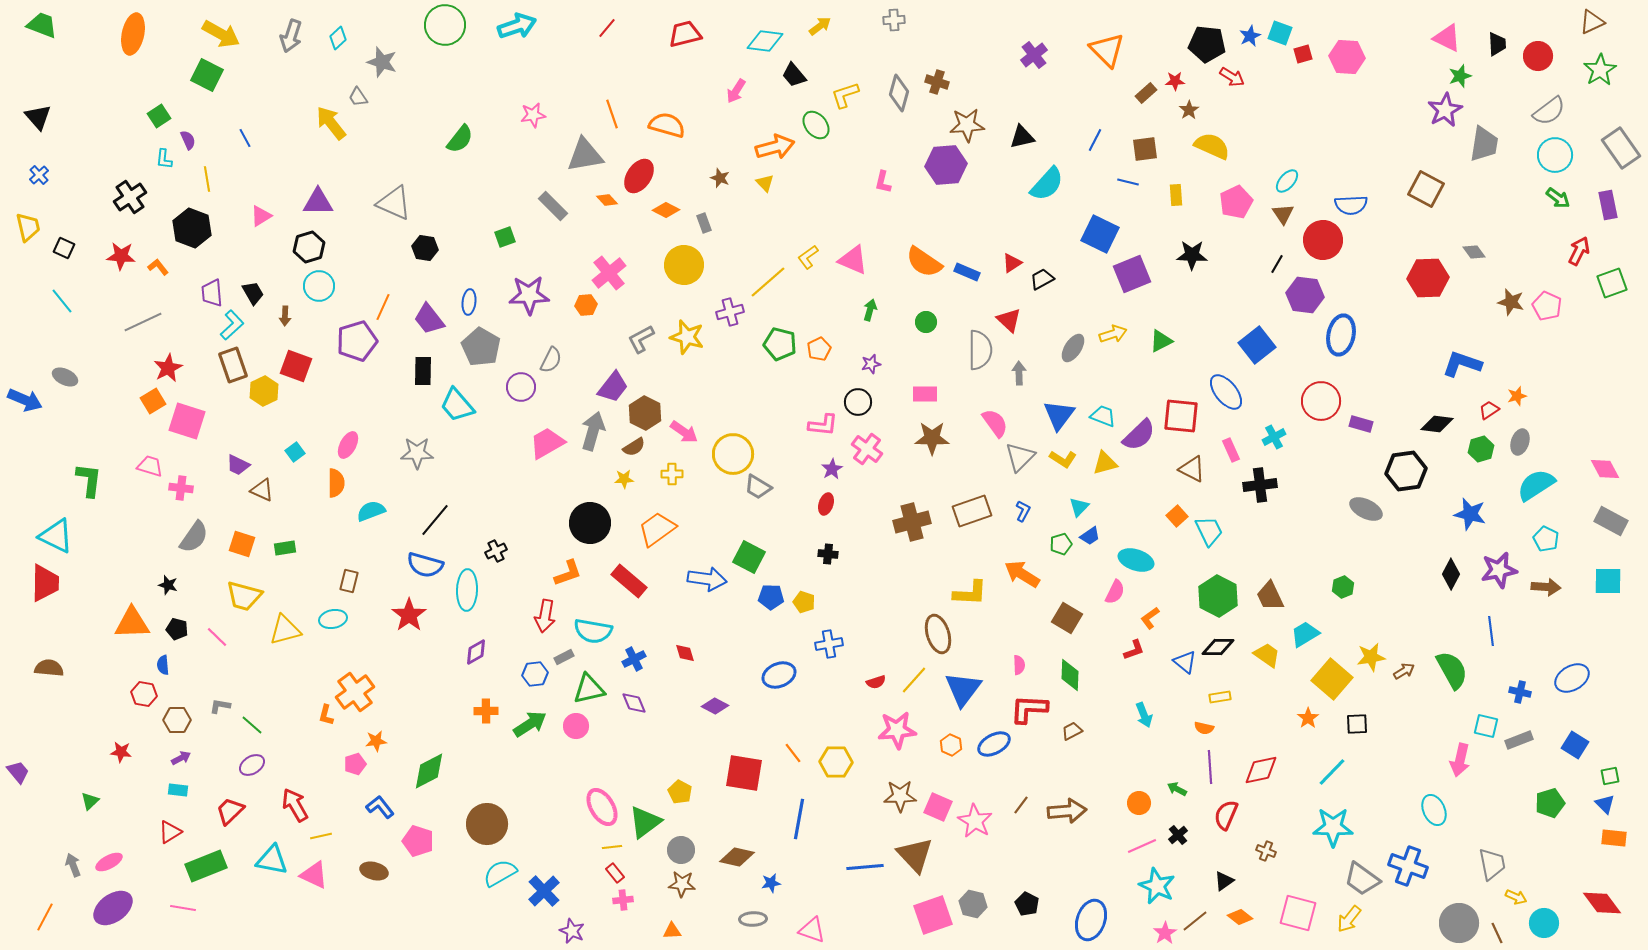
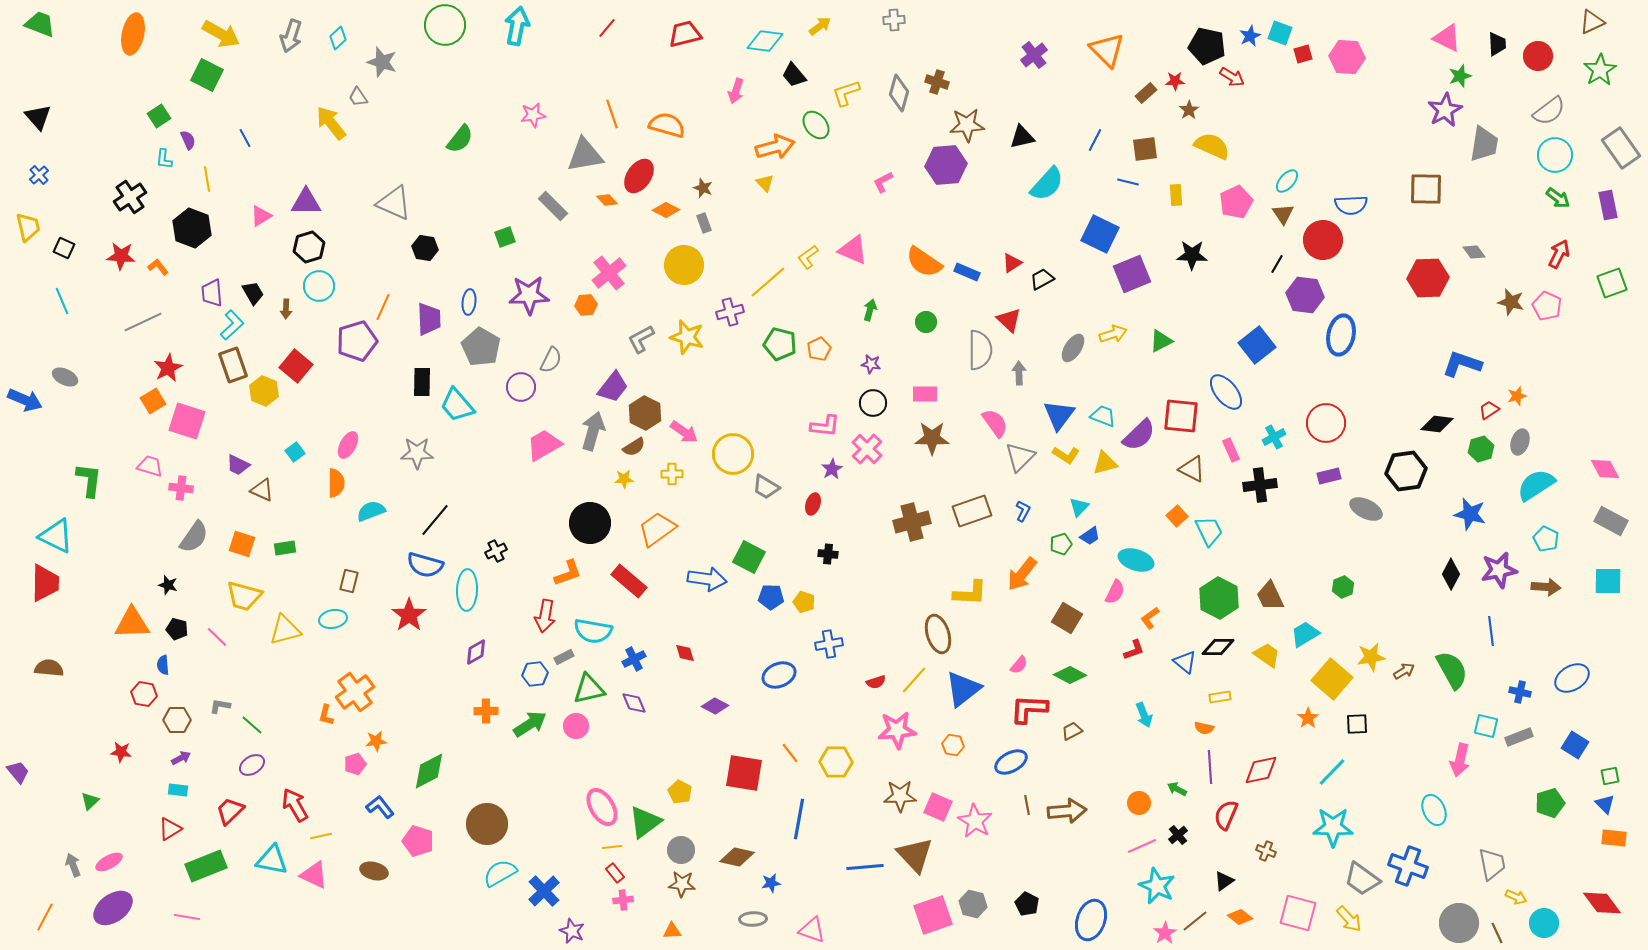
green trapezoid at (42, 25): moved 2 px left, 1 px up
cyan arrow at (517, 26): rotated 60 degrees counterclockwise
black pentagon at (1207, 44): moved 2 px down; rotated 6 degrees clockwise
pink arrow at (736, 91): rotated 15 degrees counterclockwise
yellow L-shape at (845, 95): moved 1 px right, 2 px up
brown star at (720, 178): moved 17 px left, 10 px down
pink L-shape at (883, 182): rotated 50 degrees clockwise
brown square at (1426, 189): rotated 27 degrees counterclockwise
purple triangle at (318, 202): moved 12 px left
red arrow at (1579, 251): moved 20 px left, 3 px down
pink triangle at (853, 260): moved 10 px up
cyan line at (62, 301): rotated 16 degrees clockwise
brown arrow at (285, 316): moved 1 px right, 7 px up
purple trapezoid at (429, 319): rotated 144 degrees counterclockwise
purple star at (871, 364): rotated 24 degrees clockwise
red square at (296, 366): rotated 20 degrees clockwise
black rectangle at (423, 371): moved 1 px left, 11 px down
yellow hexagon at (264, 391): rotated 12 degrees counterclockwise
red circle at (1321, 401): moved 5 px right, 22 px down
black circle at (858, 402): moved 15 px right, 1 px down
purple rectangle at (1361, 424): moved 32 px left, 52 px down; rotated 30 degrees counterclockwise
pink L-shape at (823, 425): moved 2 px right, 1 px down
pink trapezoid at (547, 443): moved 3 px left, 2 px down
pink cross at (867, 449): rotated 8 degrees clockwise
yellow L-shape at (1063, 459): moved 3 px right, 4 px up
gray trapezoid at (758, 487): moved 8 px right
red ellipse at (826, 504): moved 13 px left
orange arrow at (1022, 574): rotated 84 degrees counterclockwise
green hexagon at (1218, 596): moved 1 px right, 2 px down
pink semicircle at (1019, 665): rotated 42 degrees clockwise
green diamond at (1070, 675): rotated 64 degrees counterclockwise
blue triangle at (963, 689): rotated 15 degrees clockwise
gray rectangle at (1519, 740): moved 3 px up
blue ellipse at (994, 744): moved 17 px right, 18 px down
orange hexagon at (951, 745): moved 2 px right; rotated 15 degrees counterclockwise
orange line at (793, 753): moved 3 px left
brown line at (1021, 805): moved 6 px right; rotated 48 degrees counterclockwise
red triangle at (170, 832): moved 3 px up
pink line at (183, 908): moved 4 px right, 9 px down
yellow arrow at (1349, 919): rotated 80 degrees counterclockwise
